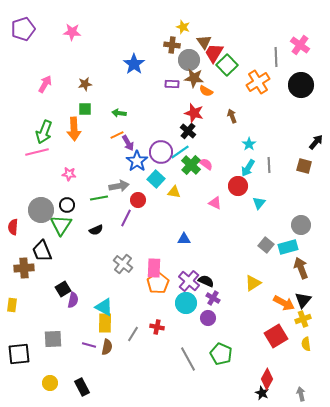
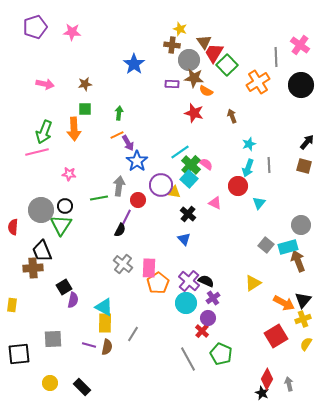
yellow star at (183, 27): moved 3 px left, 2 px down
purple pentagon at (23, 29): moved 12 px right, 2 px up
pink arrow at (45, 84): rotated 72 degrees clockwise
green arrow at (119, 113): rotated 88 degrees clockwise
black cross at (188, 131): moved 83 px down
black arrow at (316, 142): moved 9 px left
cyan star at (249, 144): rotated 16 degrees clockwise
purple circle at (161, 152): moved 33 px down
cyan arrow at (248, 168): rotated 12 degrees counterclockwise
cyan square at (156, 179): moved 33 px right
gray arrow at (119, 186): rotated 72 degrees counterclockwise
black circle at (67, 205): moved 2 px left, 1 px down
black semicircle at (96, 230): moved 24 px right; rotated 40 degrees counterclockwise
blue triangle at (184, 239): rotated 48 degrees clockwise
brown cross at (24, 268): moved 9 px right
pink rectangle at (154, 268): moved 5 px left
brown arrow at (301, 268): moved 3 px left, 7 px up
black square at (63, 289): moved 1 px right, 2 px up
purple cross at (213, 298): rotated 24 degrees clockwise
red cross at (157, 327): moved 45 px right, 4 px down; rotated 32 degrees clockwise
yellow semicircle at (306, 344): rotated 40 degrees clockwise
black rectangle at (82, 387): rotated 18 degrees counterclockwise
gray arrow at (301, 394): moved 12 px left, 10 px up
